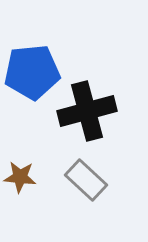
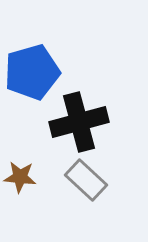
blue pentagon: rotated 10 degrees counterclockwise
black cross: moved 8 px left, 11 px down
